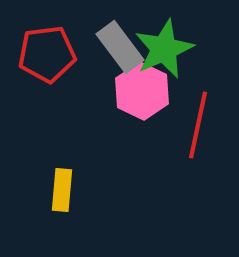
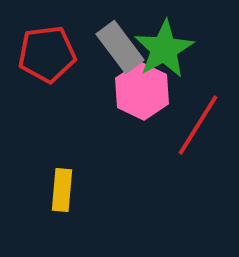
green star: rotated 6 degrees counterclockwise
red line: rotated 20 degrees clockwise
